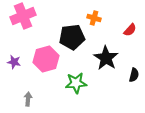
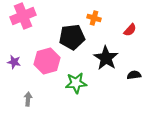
pink hexagon: moved 1 px right, 2 px down
black semicircle: rotated 112 degrees counterclockwise
